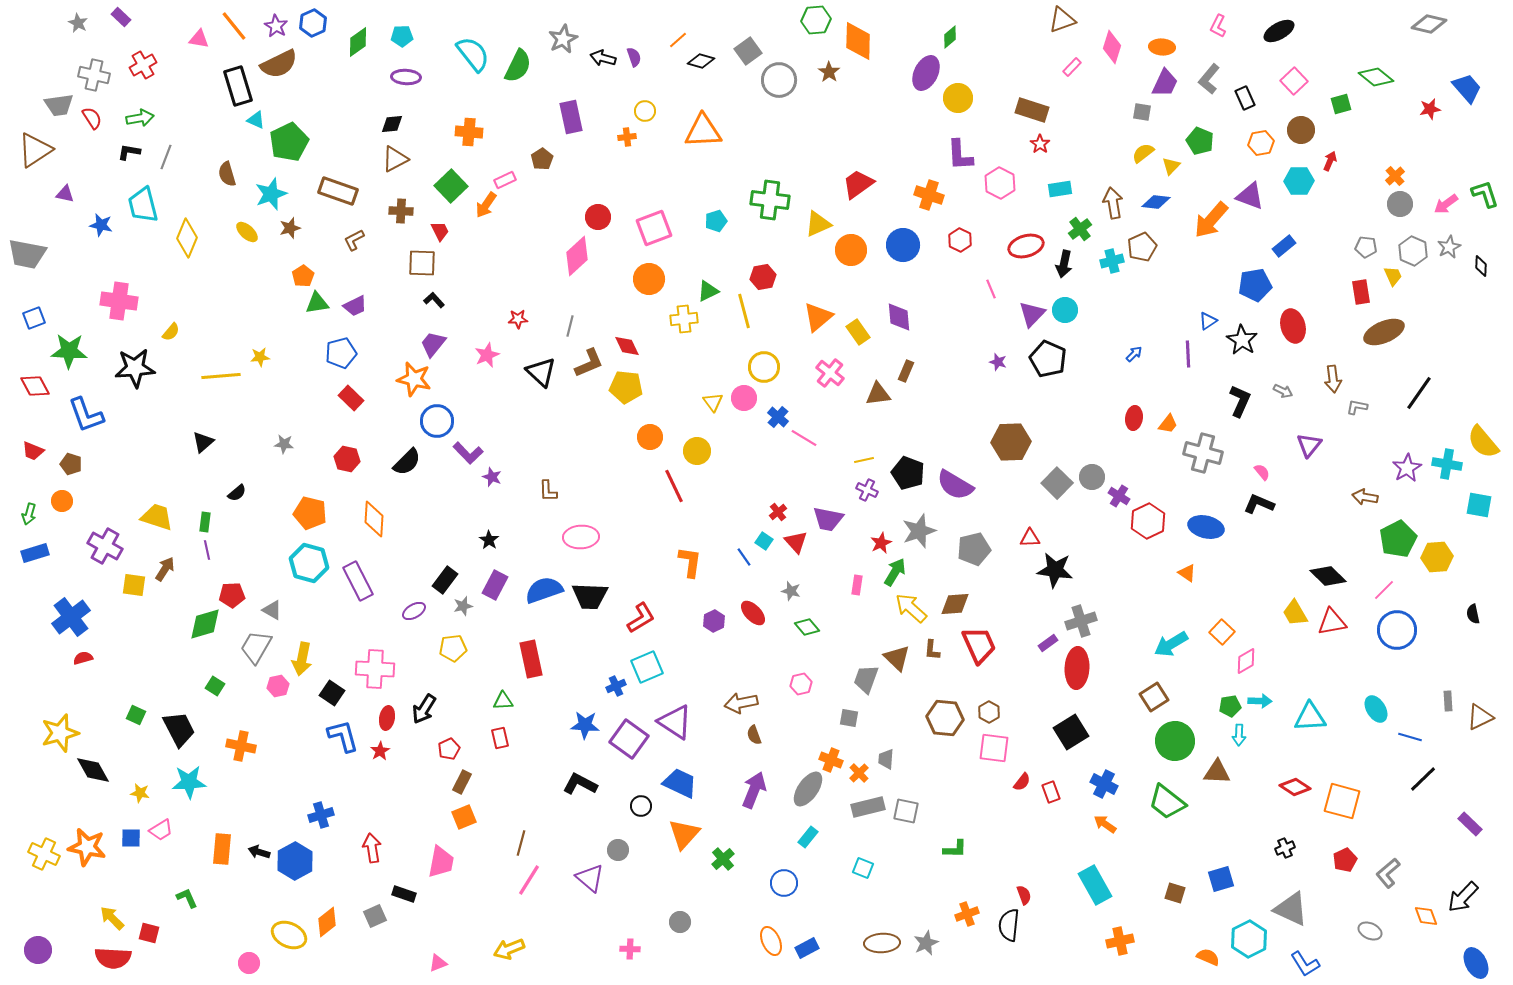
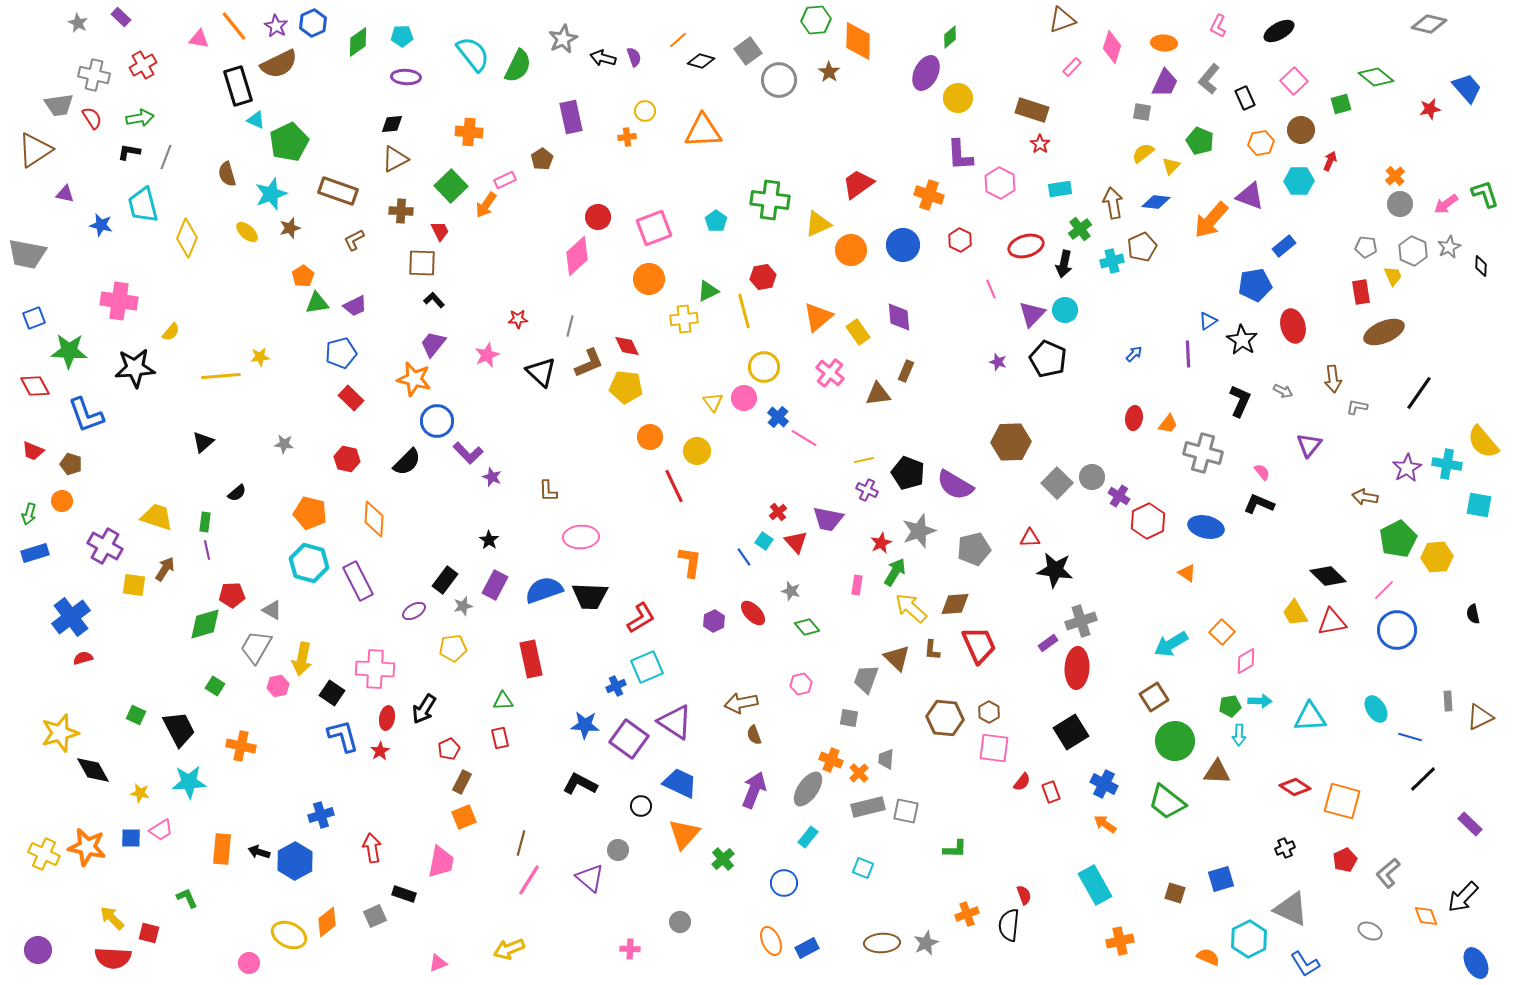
orange ellipse at (1162, 47): moved 2 px right, 4 px up
cyan pentagon at (716, 221): rotated 20 degrees counterclockwise
